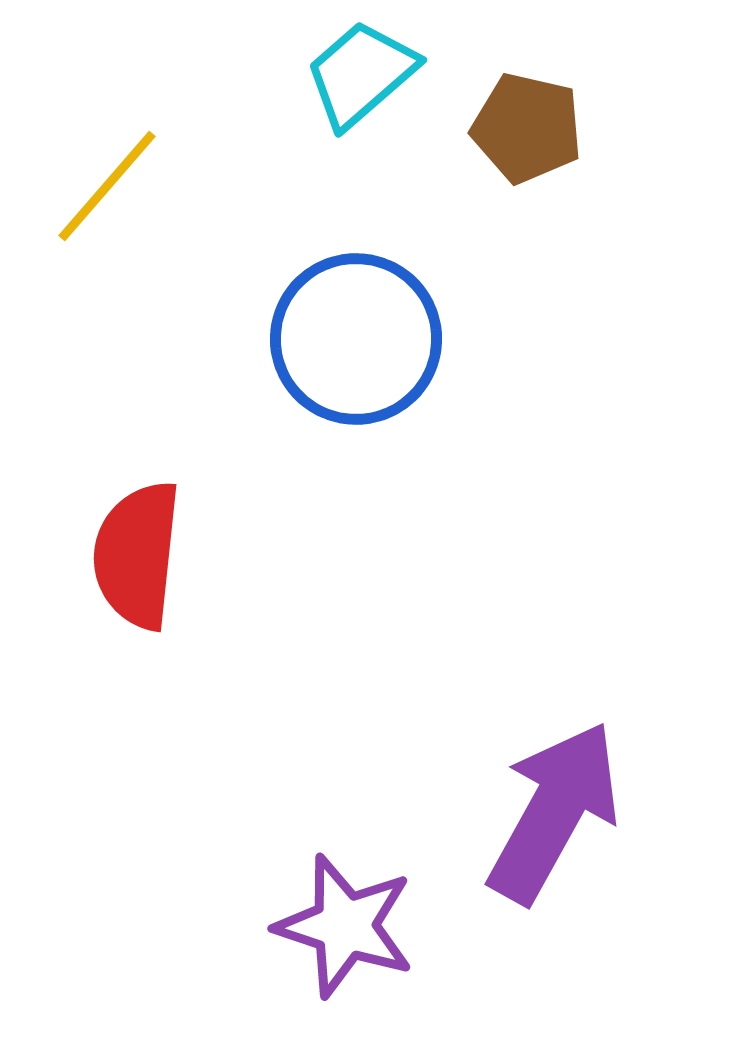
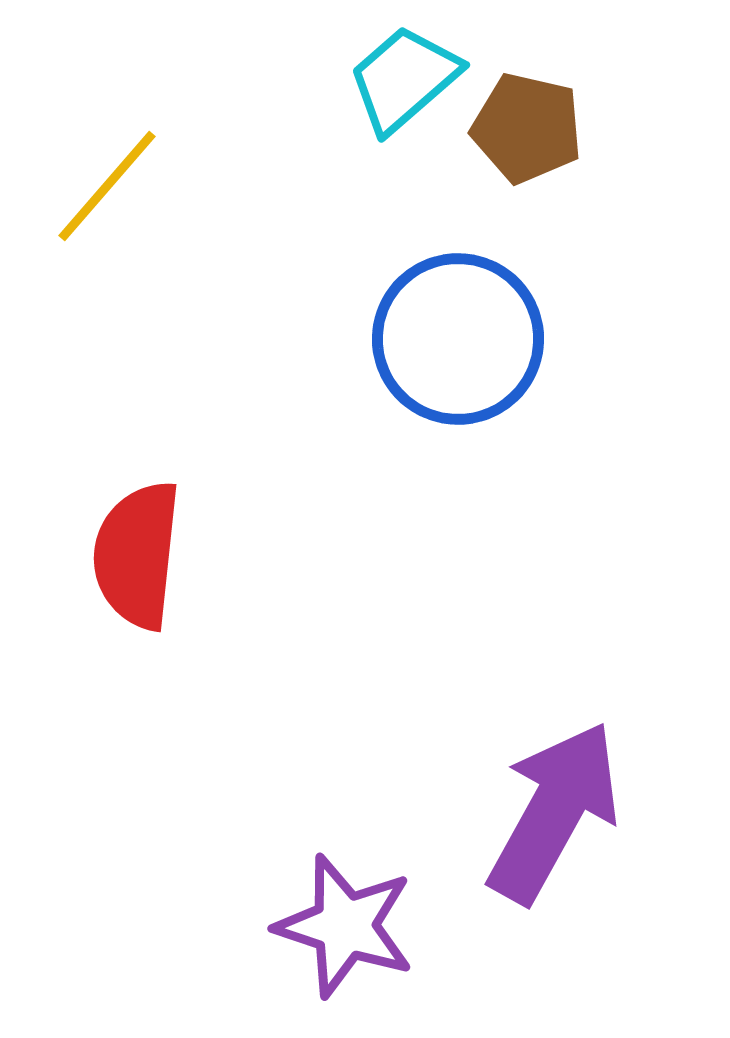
cyan trapezoid: moved 43 px right, 5 px down
blue circle: moved 102 px right
